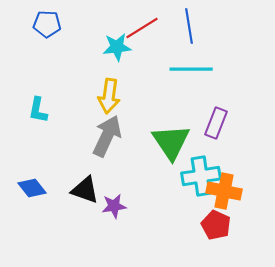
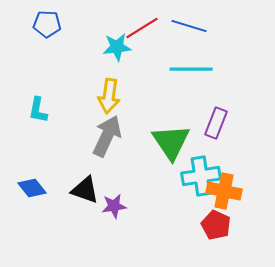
blue line: rotated 64 degrees counterclockwise
